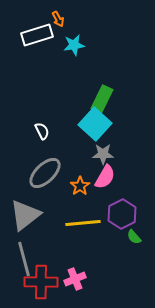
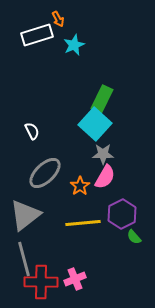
cyan star: rotated 15 degrees counterclockwise
white semicircle: moved 10 px left
